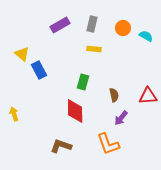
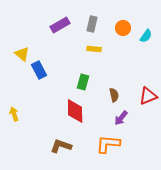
cyan semicircle: rotated 96 degrees clockwise
red triangle: rotated 18 degrees counterclockwise
orange L-shape: rotated 115 degrees clockwise
